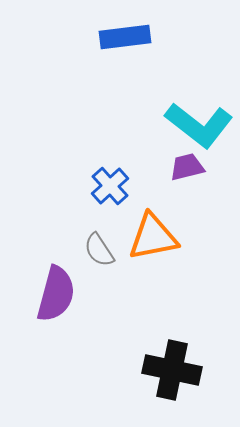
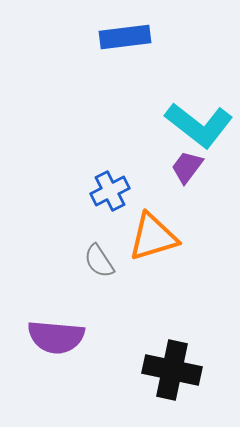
purple trapezoid: rotated 39 degrees counterclockwise
blue cross: moved 5 px down; rotated 15 degrees clockwise
orange triangle: rotated 6 degrees counterclockwise
gray semicircle: moved 11 px down
purple semicircle: moved 43 px down; rotated 80 degrees clockwise
